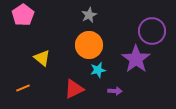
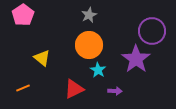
cyan star: rotated 28 degrees counterclockwise
